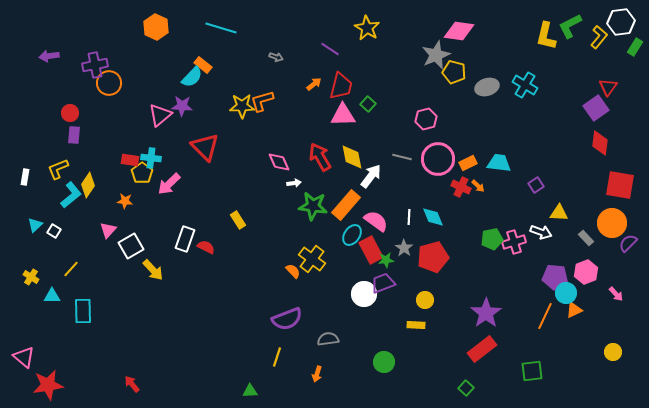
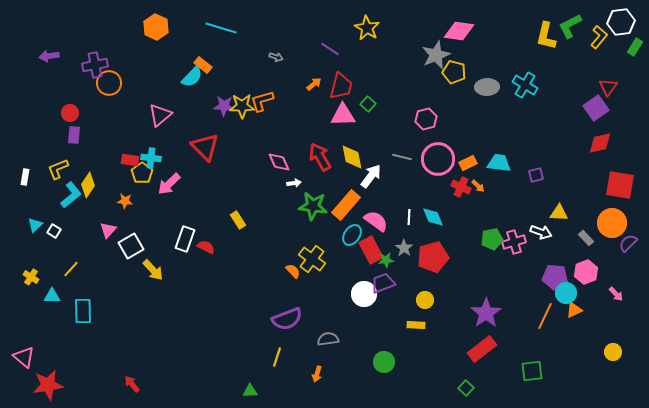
gray ellipse at (487, 87): rotated 15 degrees clockwise
purple star at (182, 106): moved 42 px right
red diamond at (600, 143): rotated 70 degrees clockwise
purple square at (536, 185): moved 10 px up; rotated 21 degrees clockwise
